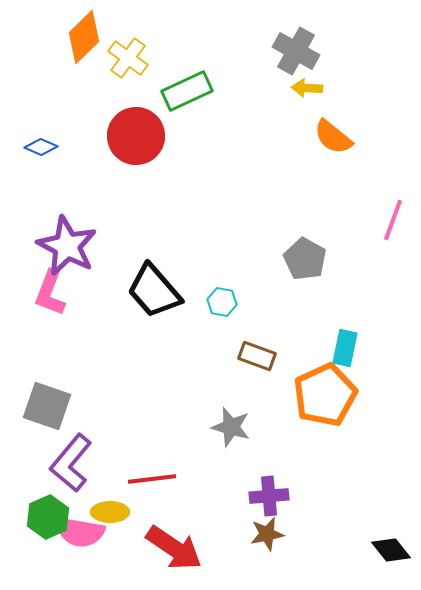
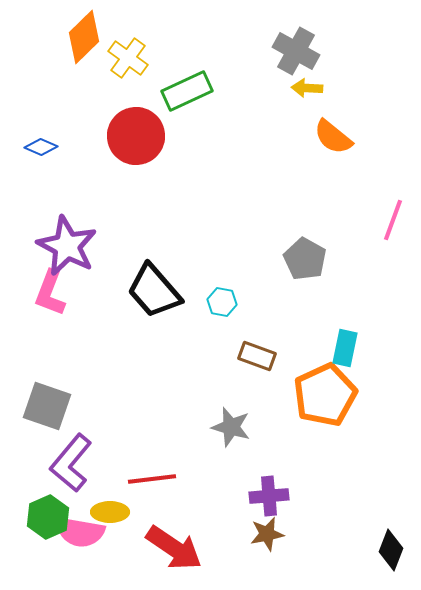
black diamond: rotated 60 degrees clockwise
